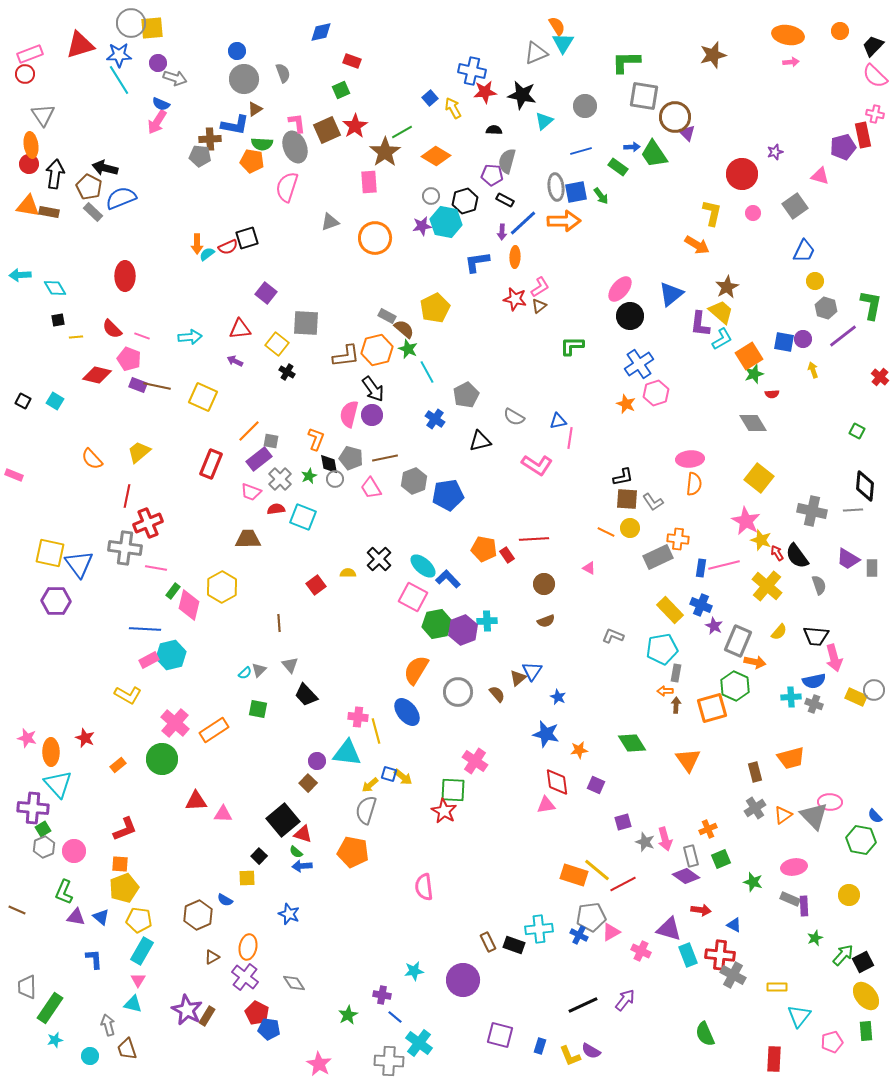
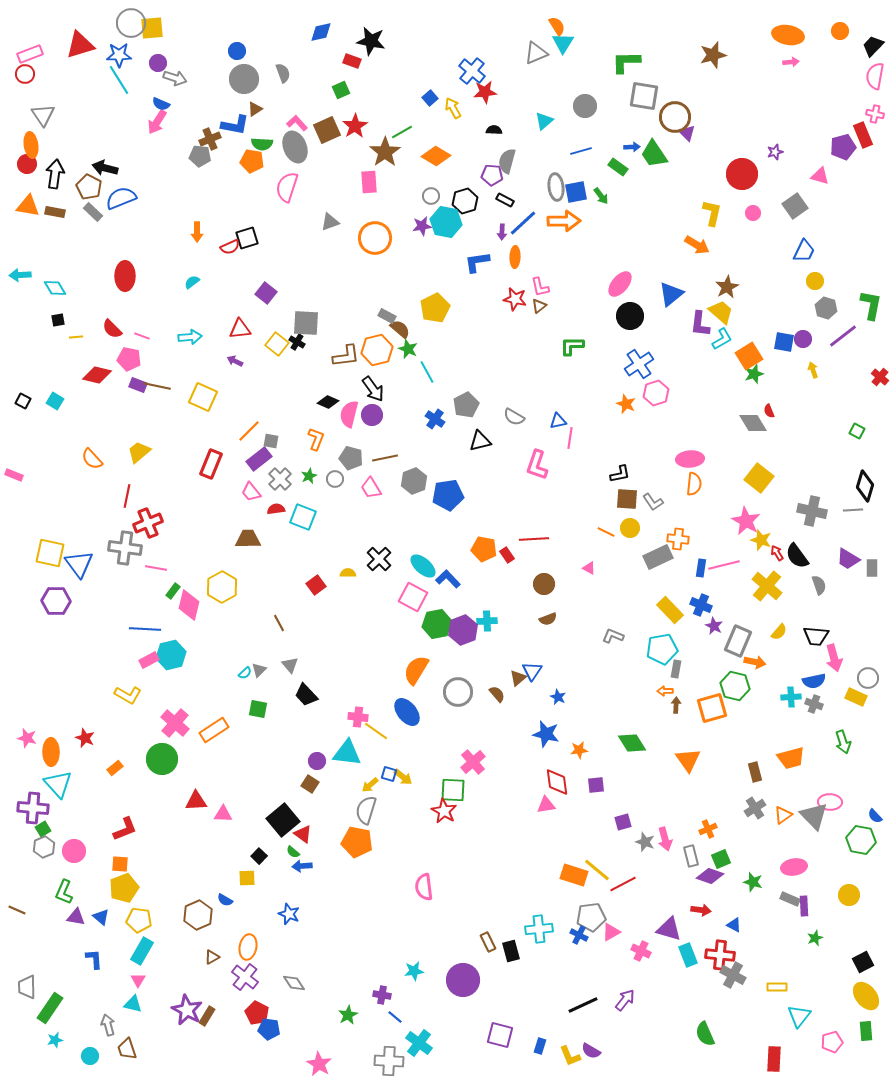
blue cross at (472, 71): rotated 28 degrees clockwise
pink semicircle at (875, 76): rotated 56 degrees clockwise
black star at (522, 95): moved 151 px left, 54 px up
pink L-shape at (297, 123): rotated 35 degrees counterclockwise
red rectangle at (863, 135): rotated 10 degrees counterclockwise
brown cross at (210, 139): rotated 20 degrees counterclockwise
red circle at (29, 164): moved 2 px left
brown rectangle at (49, 212): moved 6 px right
orange arrow at (197, 244): moved 12 px up
red semicircle at (228, 247): moved 2 px right
cyan semicircle at (207, 254): moved 15 px left, 28 px down
pink L-shape at (540, 287): rotated 110 degrees clockwise
pink ellipse at (620, 289): moved 5 px up
brown semicircle at (404, 329): moved 4 px left
pink pentagon at (129, 359): rotated 10 degrees counterclockwise
black cross at (287, 372): moved 10 px right, 30 px up
red semicircle at (772, 394): moved 3 px left, 17 px down; rotated 72 degrees clockwise
gray pentagon at (466, 395): moved 10 px down
black diamond at (329, 464): moved 1 px left, 62 px up; rotated 55 degrees counterclockwise
pink L-shape at (537, 465): rotated 76 degrees clockwise
black L-shape at (623, 477): moved 3 px left, 3 px up
black diamond at (865, 486): rotated 12 degrees clockwise
pink trapezoid at (251, 492): rotated 30 degrees clockwise
brown semicircle at (546, 621): moved 2 px right, 2 px up
brown line at (279, 623): rotated 24 degrees counterclockwise
gray rectangle at (676, 673): moved 4 px up
green hexagon at (735, 686): rotated 12 degrees counterclockwise
gray circle at (874, 690): moved 6 px left, 12 px up
yellow line at (376, 731): rotated 40 degrees counterclockwise
pink cross at (475, 761): moved 2 px left, 1 px down; rotated 15 degrees clockwise
orange rectangle at (118, 765): moved 3 px left, 3 px down
brown square at (308, 783): moved 2 px right, 1 px down; rotated 12 degrees counterclockwise
purple square at (596, 785): rotated 30 degrees counterclockwise
red triangle at (303, 834): rotated 18 degrees clockwise
green semicircle at (296, 852): moved 3 px left
orange pentagon at (353, 852): moved 4 px right, 10 px up
purple diamond at (686, 876): moved 24 px right; rotated 16 degrees counterclockwise
black rectangle at (514, 945): moved 3 px left, 6 px down; rotated 55 degrees clockwise
green arrow at (843, 955): moved 213 px up; rotated 120 degrees clockwise
